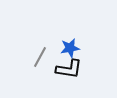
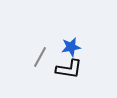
blue star: moved 1 px right, 1 px up
